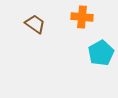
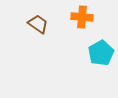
brown trapezoid: moved 3 px right
